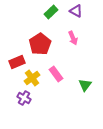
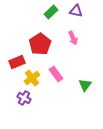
purple triangle: rotated 16 degrees counterclockwise
